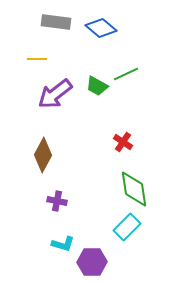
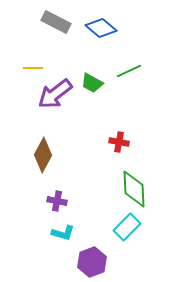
gray rectangle: rotated 20 degrees clockwise
yellow line: moved 4 px left, 9 px down
green line: moved 3 px right, 3 px up
green trapezoid: moved 5 px left, 3 px up
red cross: moved 4 px left; rotated 24 degrees counterclockwise
green diamond: rotated 6 degrees clockwise
cyan L-shape: moved 11 px up
purple hexagon: rotated 20 degrees counterclockwise
